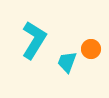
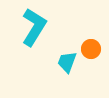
cyan L-shape: moved 13 px up
